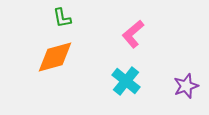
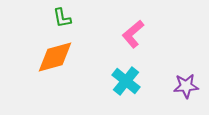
purple star: rotated 15 degrees clockwise
